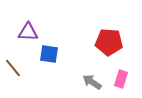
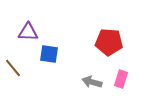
gray arrow: rotated 18 degrees counterclockwise
